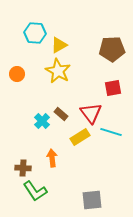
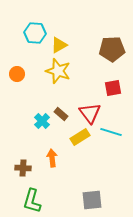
yellow star: rotated 10 degrees counterclockwise
red triangle: moved 1 px left
green L-shape: moved 3 px left, 10 px down; rotated 50 degrees clockwise
